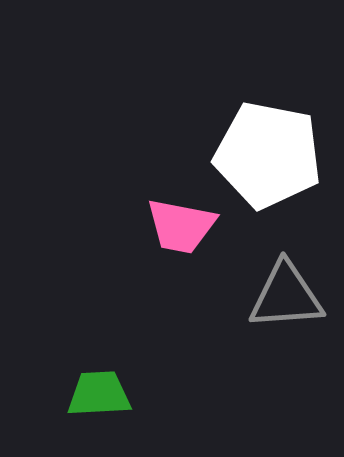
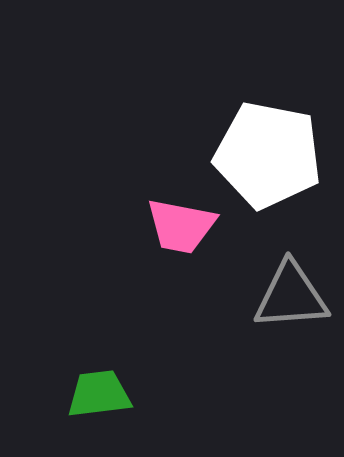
gray triangle: moved 5 px right
green trapezoid: rotated 4 degrees counterclockwise
